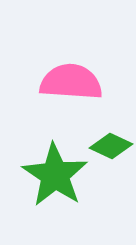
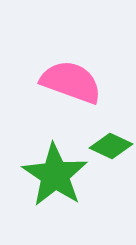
pink semicircle: rotated 16 degrees clockwise
